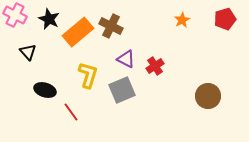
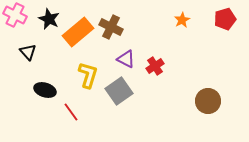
brown cross: moved 1 px down
gray square: moved 3 px left, 1 px down; rotated 12 degrees counterclockwise
brown circle: moved 5 px down
